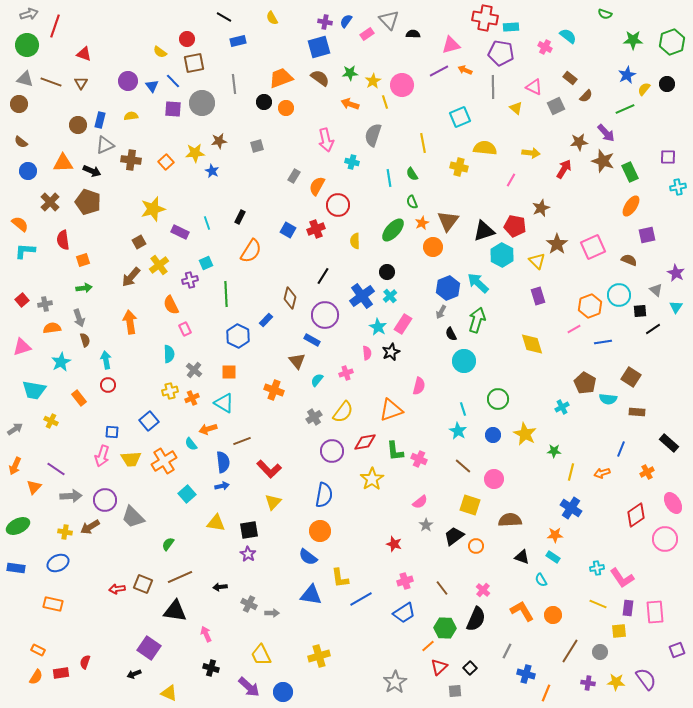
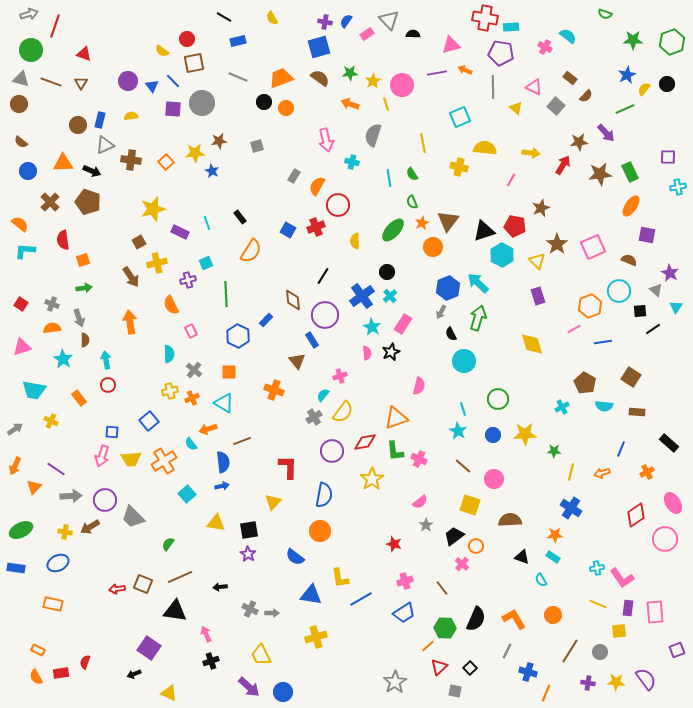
green circle at (27, 45): moved 4 px right, 5 px down
yellow semicircle at (160, 52): moved 2 px right, 1 px up
purple line at (439, 71): moved 2 px left, 2 px down; rotated 18 degrees clockwise
gray triangle at (25, 79): moved 4 px left
gray line at (234, 84): moved 4 px right, 7 px up; rotated 60 degrees counterclockwise
yellow line at (385, 102): moved 1 px right, 2 px down
gray square at (556, 106): rotated 24 degrees counterclockwise
brown star at (603, 161): moved 3 px left, 13 px down; rotated 25 degrees counterclockwise
red arrow at (564, 169): moved 1 px left, 4 px up
black rectangle at (240, 217): rotated 64 degrees counterclockwise
red cross at (316, 229): moved 2 px up
purple square at (647, 235): rotated 24 degrees clockwise
yellow cross at (159, 265): moved 2 px left, 2 px up; rotated 24 degrees clockwise
purple star at (676, 273): moved 6 px left
brown arrow at (131, 277): rotated 75 degrees counterclockwise
purple cross at (190, 280): moved 2 px left
cyan circle at (619, 295): moved 4 px up
brown diamond at (290, 298): moved 3 px right, 2 px down; rotated 20 degrees counterclockwise
red square at (22, 300): moved 1 px left, 4 px down; rotated 16 degrees counterclockwise
gray cross at (45, 304): moved 7 px right; rotated 32 degrees clockwise
green arrow at (477, 320): moved 1 px right, 2 px up
cyan star at (378, 327): moved 6 px left
pink rectangle at (185, 329): moved 6 px right, 2 px down
brown semicircle at (85, 340): rotated 16 degrees clockwise
blue rectangle at (312, 340): rotated 28 degrees clockwise
cyan star at (61, 362): moved 2 px right, 3 px up; rotated 12 degrees counterclockwise
pink cross at (346, 373): moved 6 px left, 3 px down
cyan semicircle at (317, 380): moved 6 px right, 15 px down
cyan semicircle at (608, 399): moved 4 px left, 7 px down
orange triangle at (391, 410): moved 5 px right, 8 px down
yellow star at (525, 434): rotated 30 degrees counterclockwise
red L-shape at (269, 469): moved 19 px right, 2 px up; rotated 135 degrees counterclockwise
green ellipse at (18, 526): moved 3 px right, 4 px down
blue semicircle at (308, 557): moved 13 px left
pink cross at (483, 590): moved 21 px left, 26 px up
gray cross at (249, 604): moved 1 px right, 5 px down
orange L-shape at (522, 611): moved 8 px left, 8 px down
yellow cross at (319, 656): moved 3 px left, 19 px up
black cross at (211, 668): moved 7 px up; rotated 35 degrees counterclockwise
blue cross at (526, 674): moved 2 px right, 2 px up
orange semicircle at (36, 677): rotated 119 degrees clockwise
gray square at (455, 691): rotated 16 degrees clockwise
